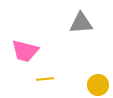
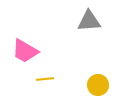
gray triangle: moved 8 px right, 2 px up
pink trapezoid: rotated 16 degrees clockwise
